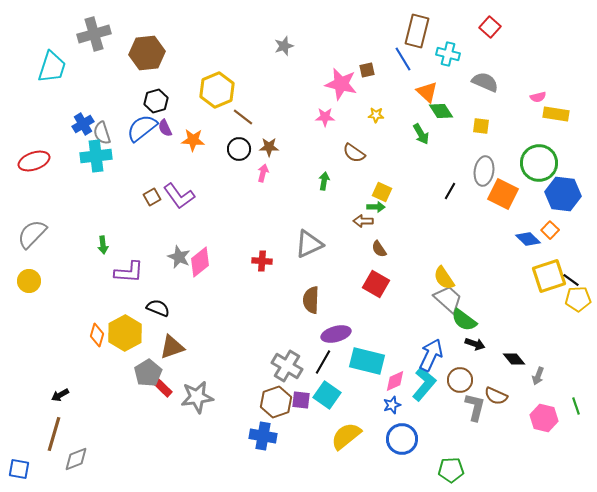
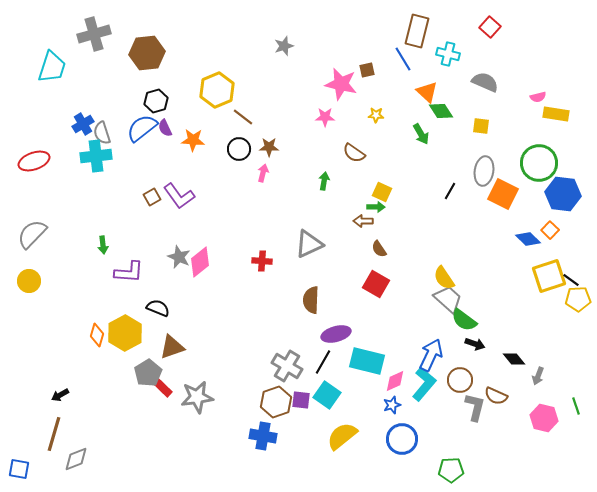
yellow semicircle at (346, 436): moved 4 px left
